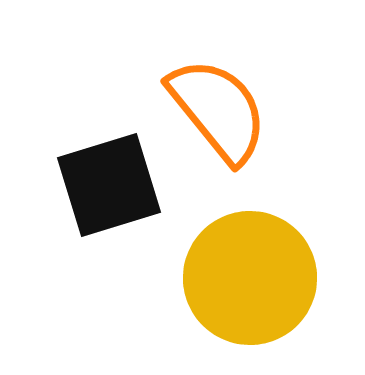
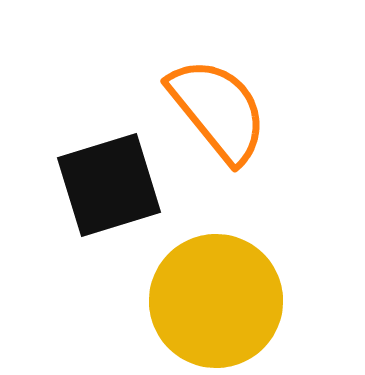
yellow circle: moved 34 px left, 23 px down
